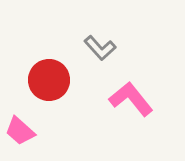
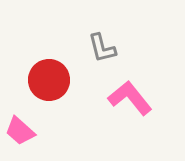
gray L-shape: moved 2 px right; rotated 28 degrees clockwise
pink L-shape: moved 1 px left, 1 px up
